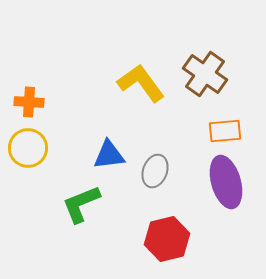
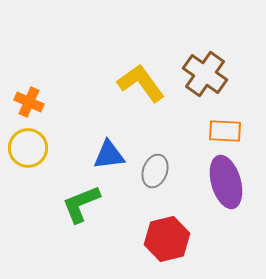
orange cross: rotated 20 degrees clockwise
orange rectangle: rotated 8 degrees clockwise
